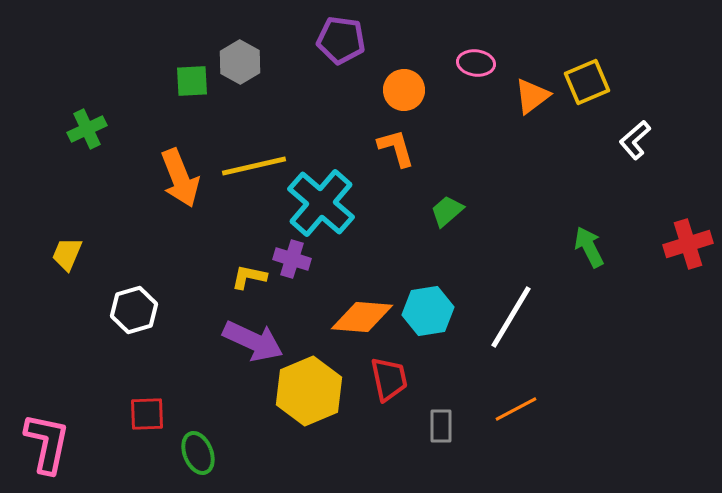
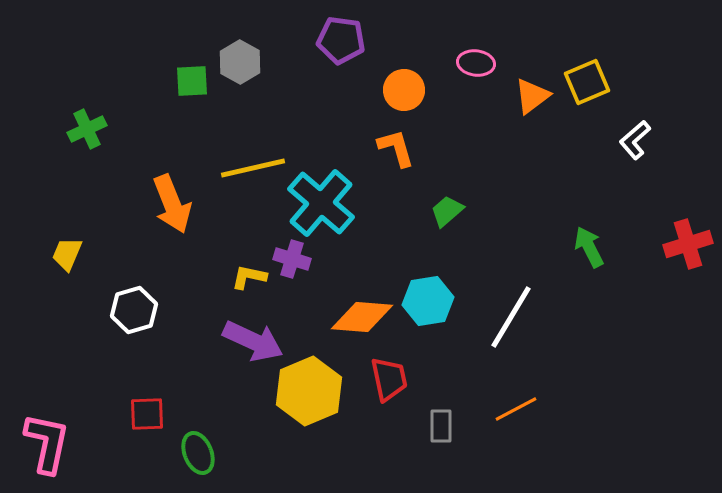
yellow line: moved 1 px left, 2 px down
orange arrow: moved 8 px left, 26 px down
cyan hexagon: moved 10 px up
